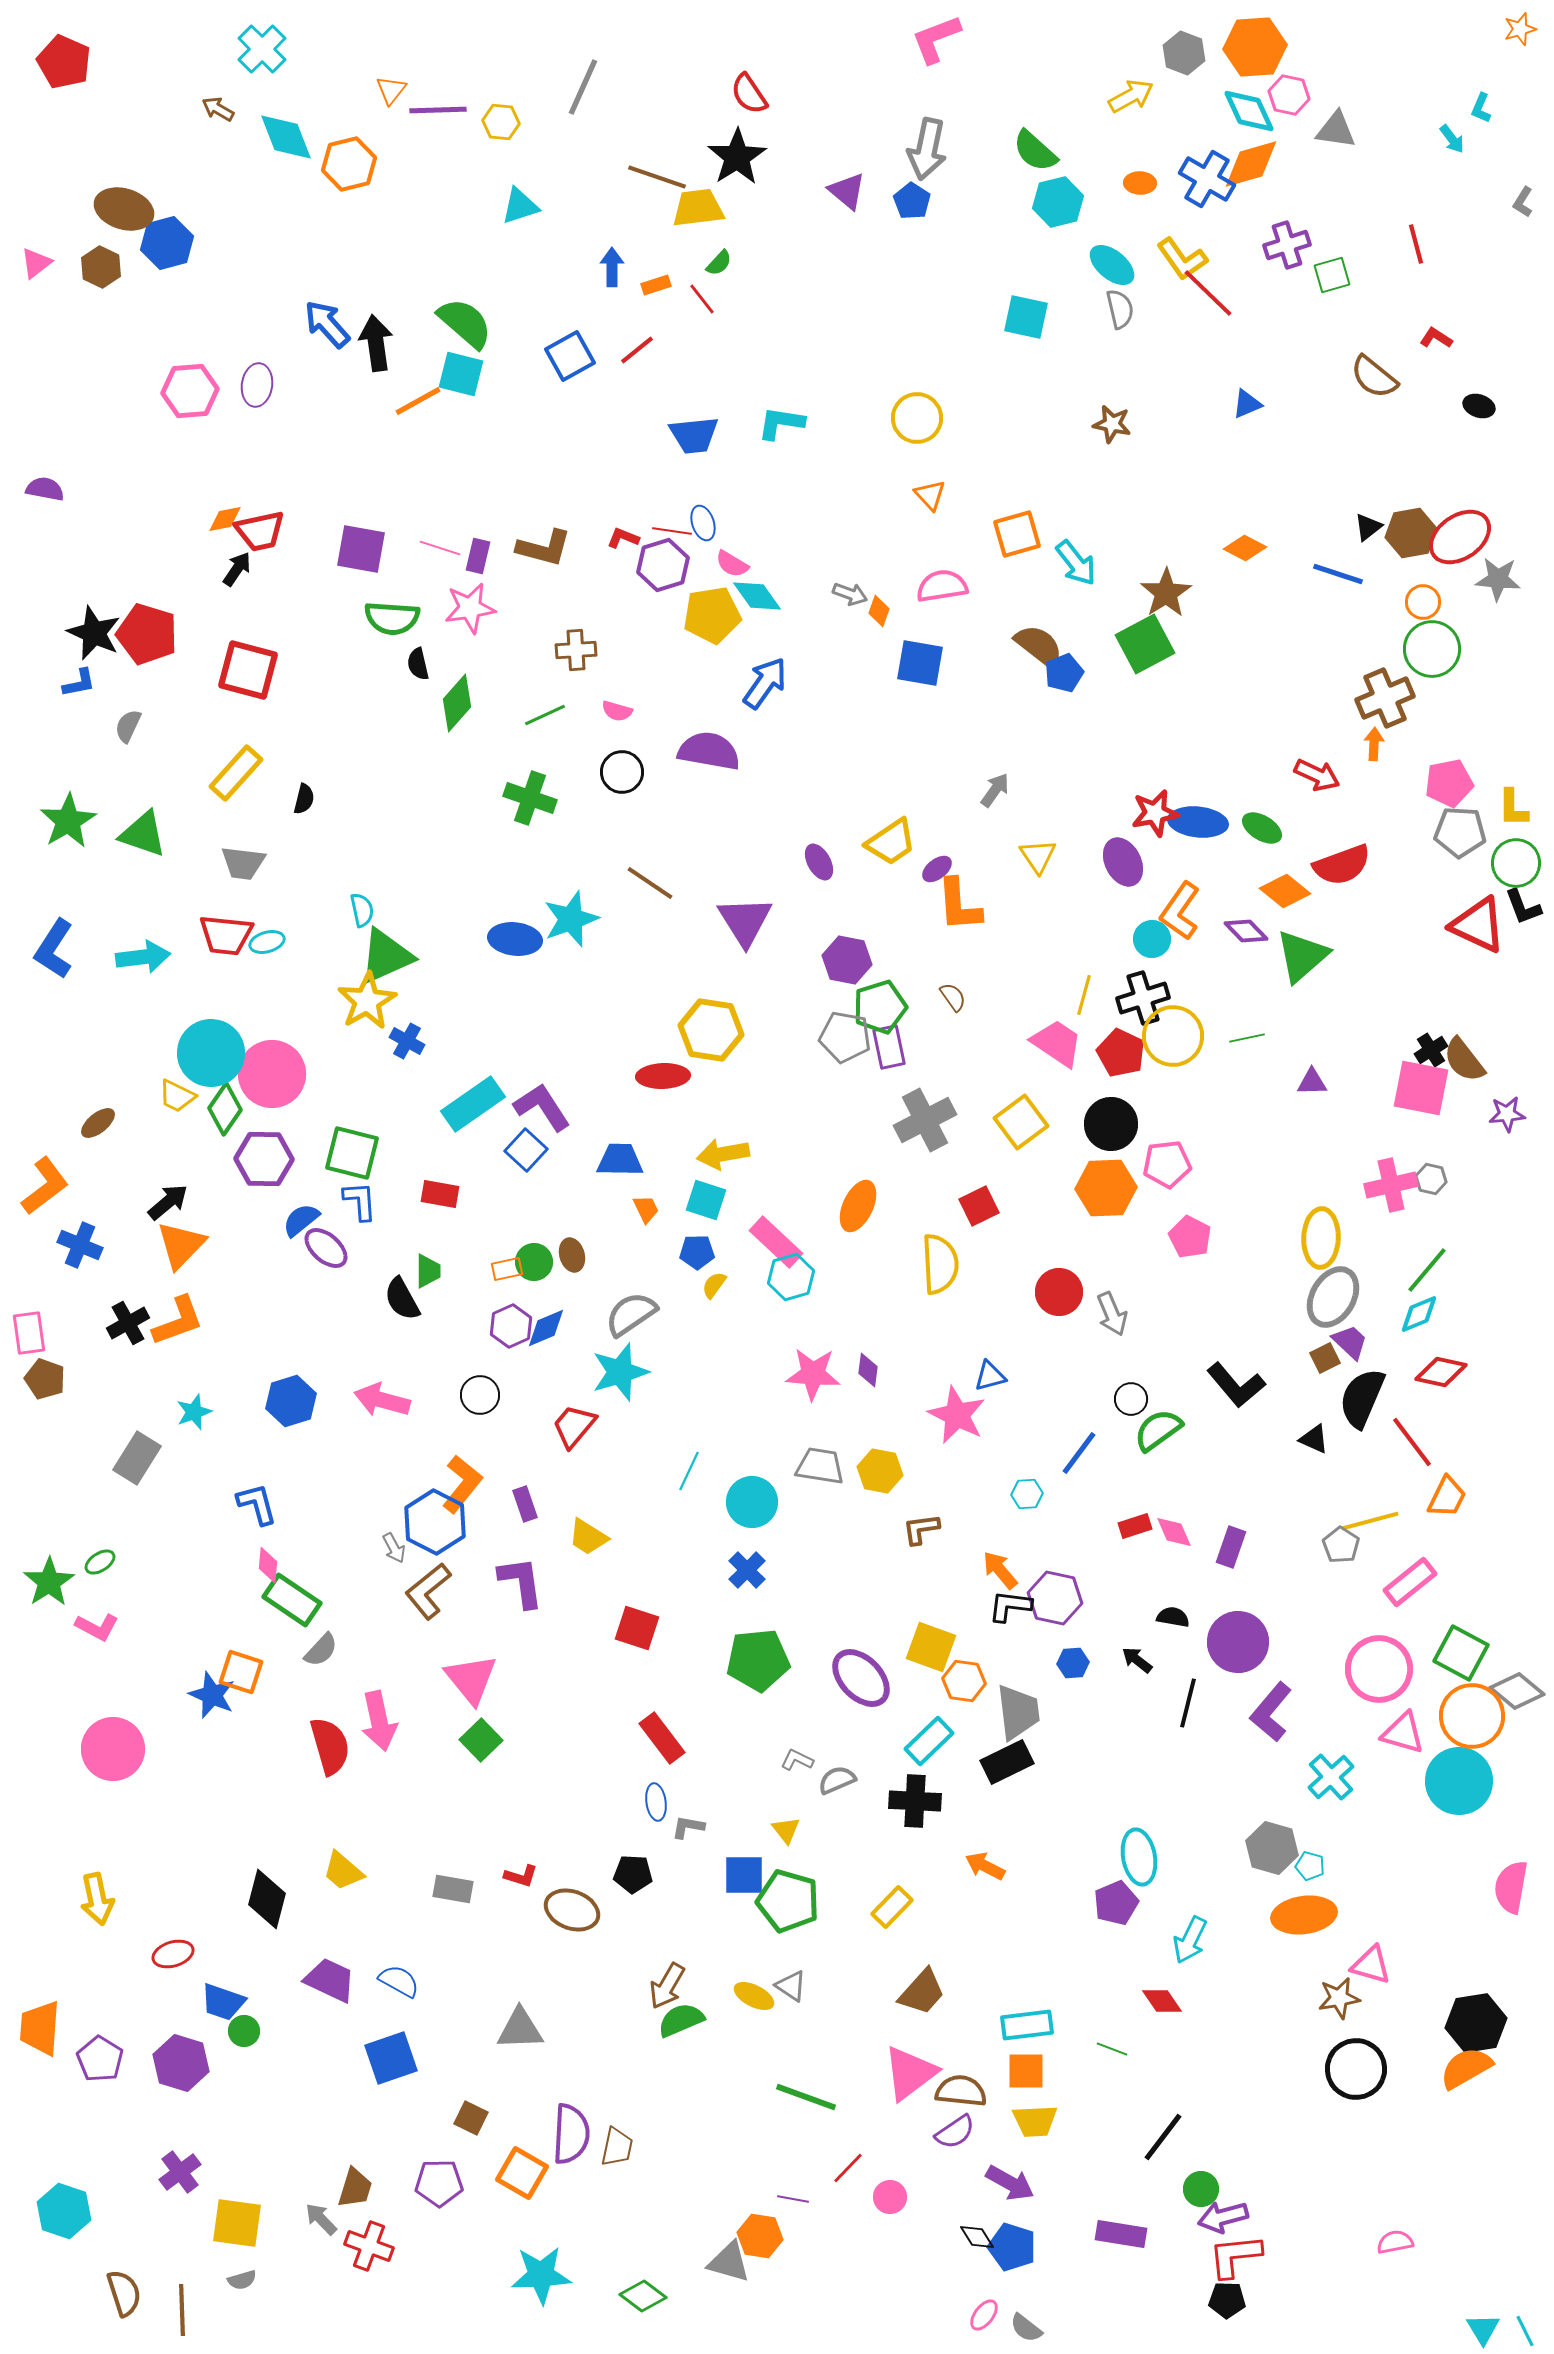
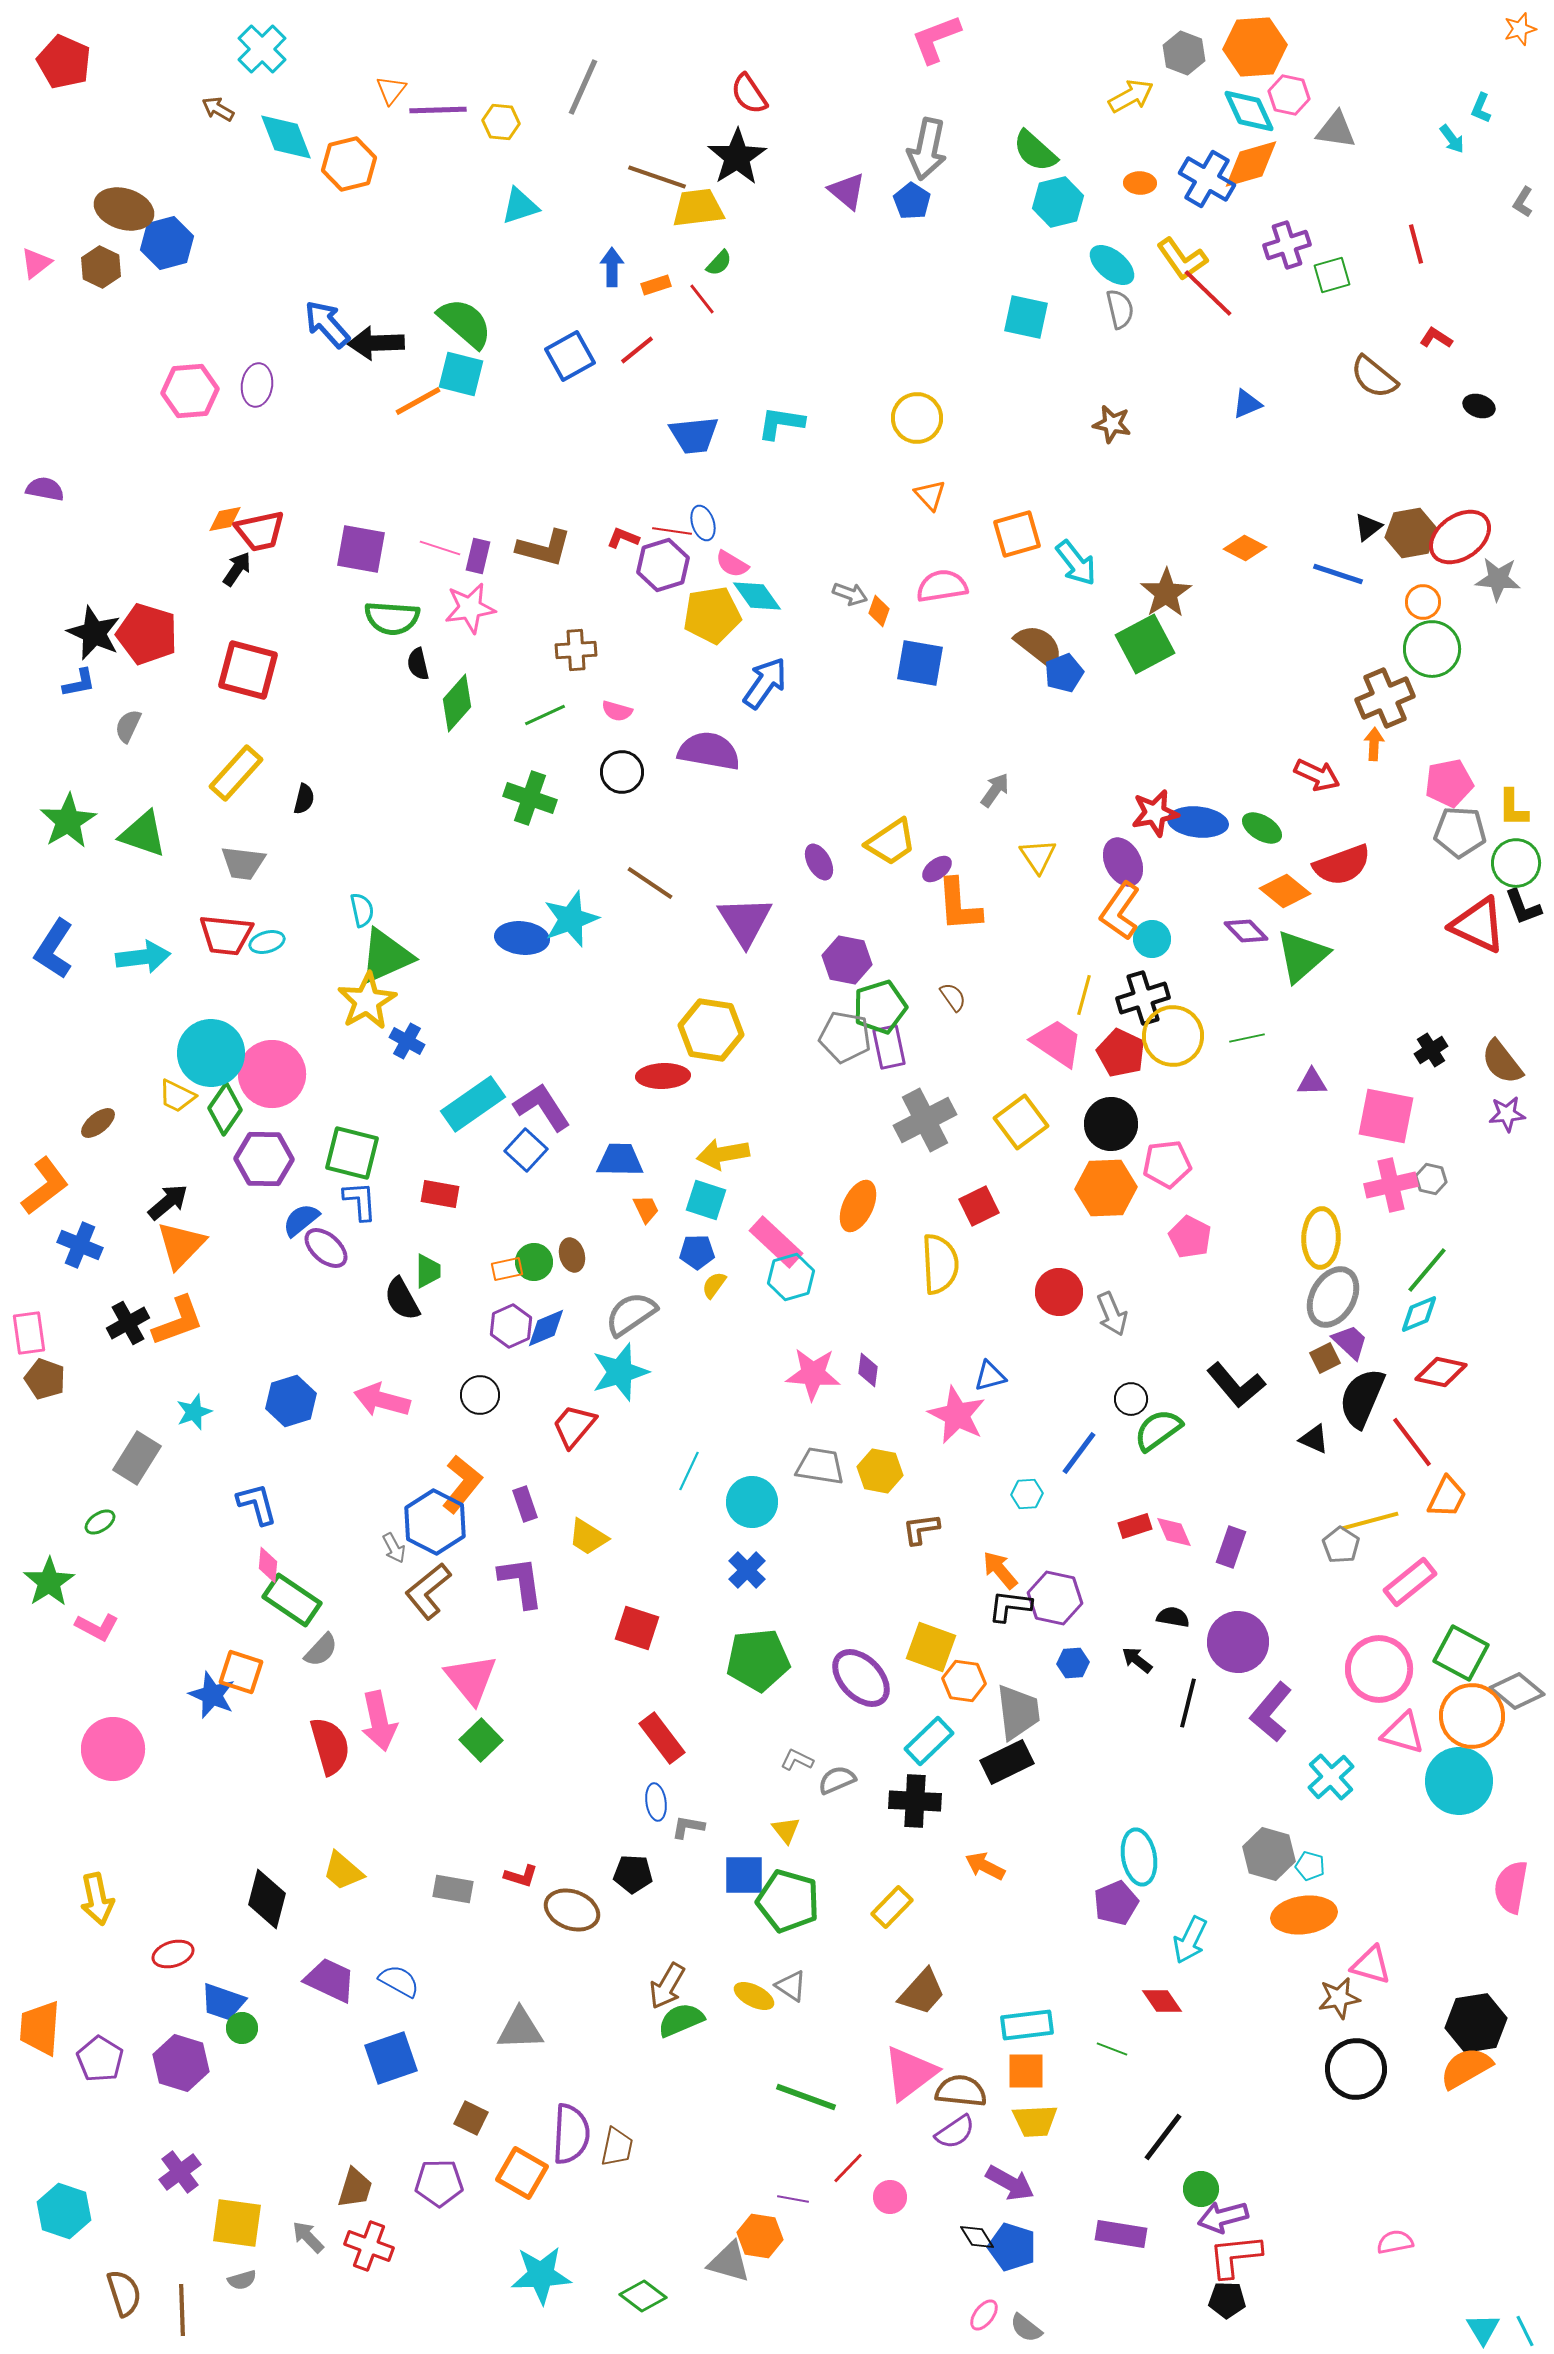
black arrow at (376, 343): rotated 84 degrees counterclockwise
orange L-shape at (1180, 911): moved 60 px left
blue ellipse at (515, 939): moved 7 px right, 1 px up
brown semicircle at (1464, 1060): moved 38 px right, 2 px down
pink square at (1421, 1088): moved 35 px left, 28 px down
green ellipse at (100, 1562): moved 40 px up
gray hexagon at (1272, 1848): moved 3 px left, 6 px down
green circle at (244, 2031): moved 2 px left, 3 px up
gray arrow at (321, 2219): moved 13 px left, 18 px down
